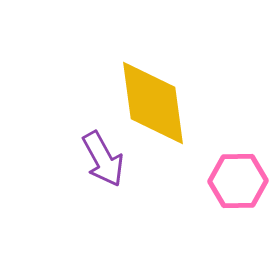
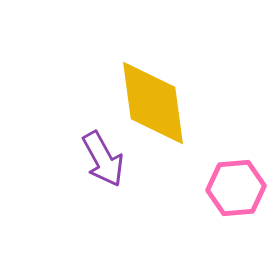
pink hexagon: moved 2 px left, 7 px down; rotated 4 degrees counterclockwise
